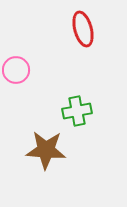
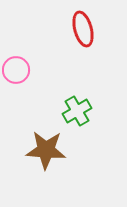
green cross: rotated 20 degrees counterclockwise
